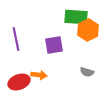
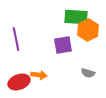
purple square: moved 9 px right
gray semicircle: moved 1 px right, 1 px down
